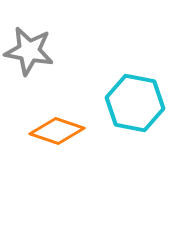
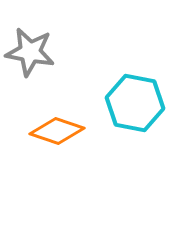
gray star: moved 1 px right, 1 px down
